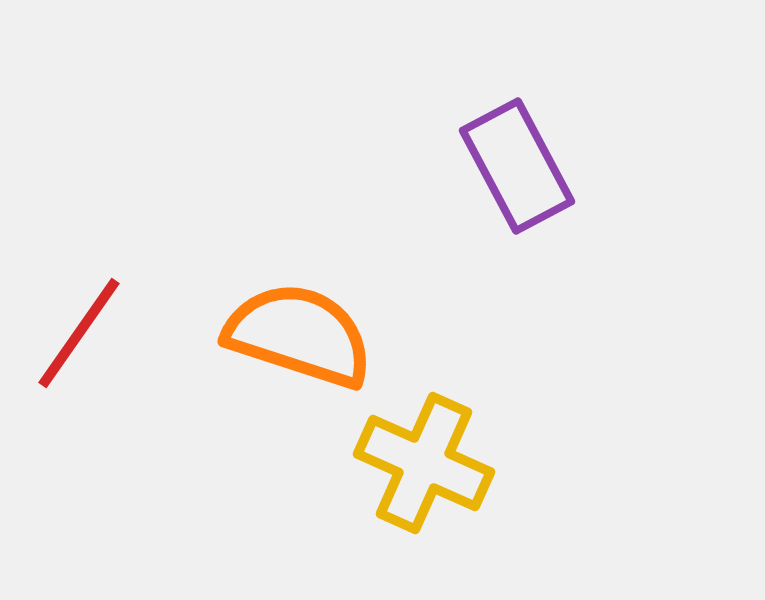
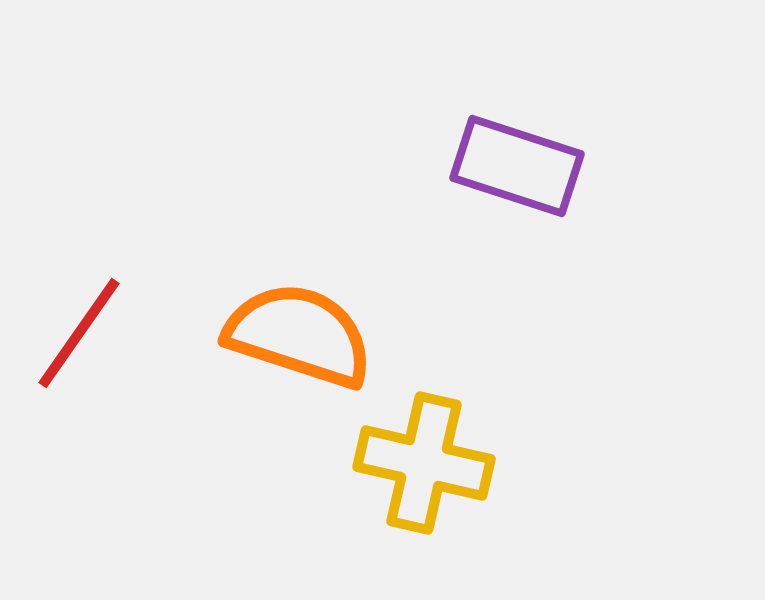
purple rectangle: rotated 44 degrees counterclockwise
yellow cross: rotated 11 degrees counterclockwise
